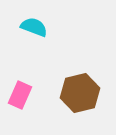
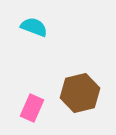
pink rectangle: moved 12 px right, 13 px down
